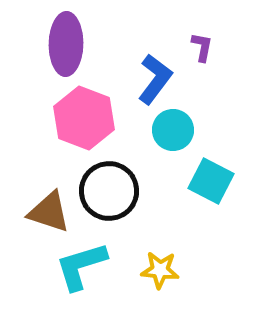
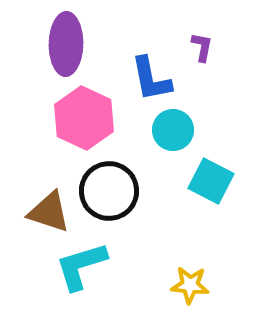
blue L-shape: moved 4 px left; rotated 132 degrees clockwise
pink hexagon: rotated 4 degrees clockwise
yellow star: moved 30 px right, 15 px down
